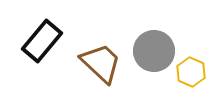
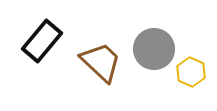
gray circle: moved 2 px up
brown trapezoid: moved 1 px up
